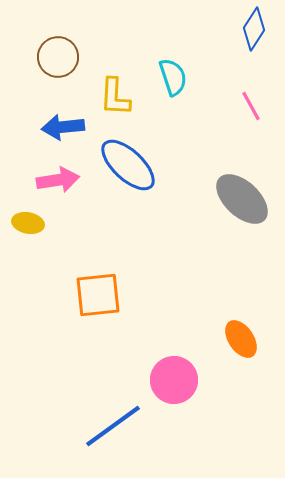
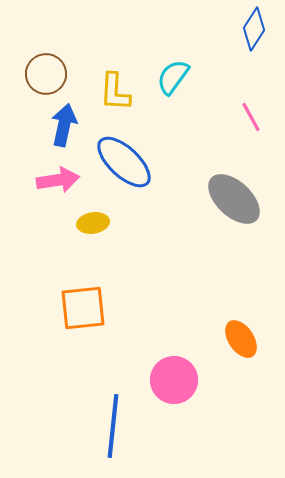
brown circle: moved 12 px left, 17 px down
cyan semicircle: rotated 126 degrees counterclockwise
yellow L-shape: moved 5 px up
pink line: moved 11 px down
blue arrow: moved 1 px right, 2 px up; rotated 108 degrees clockwise
blue ellipse: moved 4 px left, 3 px up
gray ellipse: moved 8 px left
yellow ellipse: moved 65 px right; rotated 20 degrees counterclockwise
orange square: moved 15 px left, 13 px down
blue line: rotated 48 degrees counterclockwise
